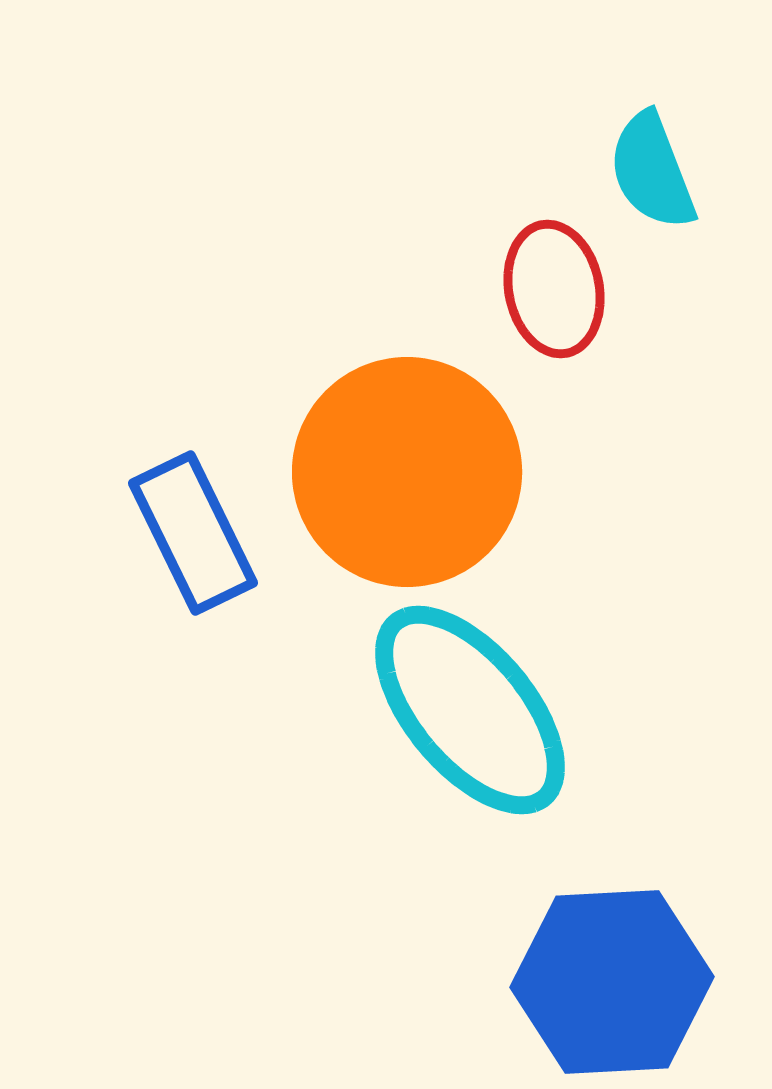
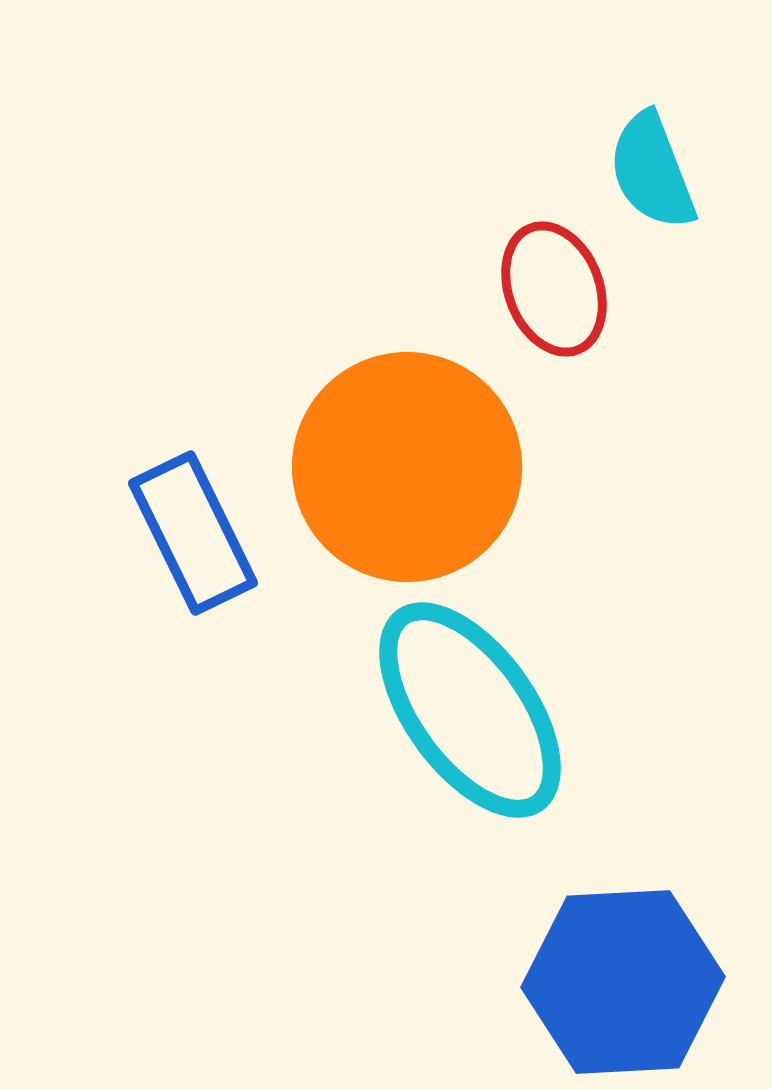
red ellipse: rotated 10 degrees counterclockwise
orange circle: moved 5 px up
cyan ellipse: rotated 4 degrees clockwise
blue hexagon: moved 11 px right
